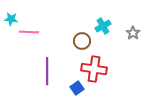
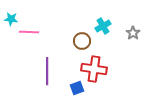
blue square: rotated 16 degrees clockwise
